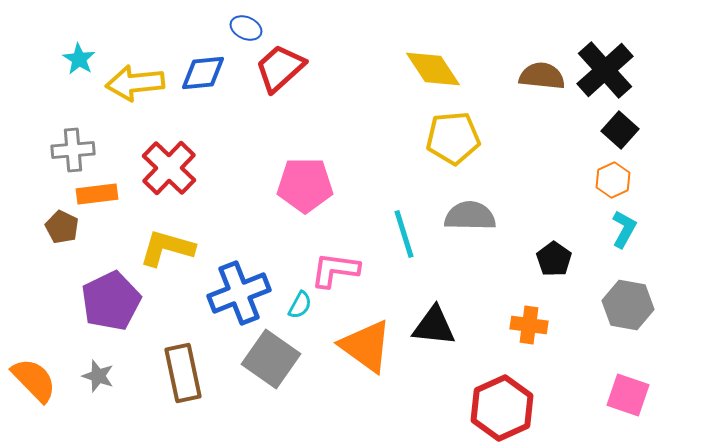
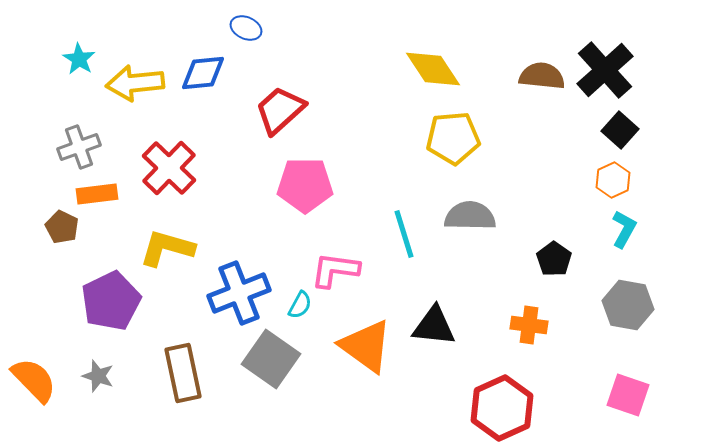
red trapezoid: moved 42 px down
gray cross: moved 6 px right, 3 px up; rotated 15 degrees counterclockwise
